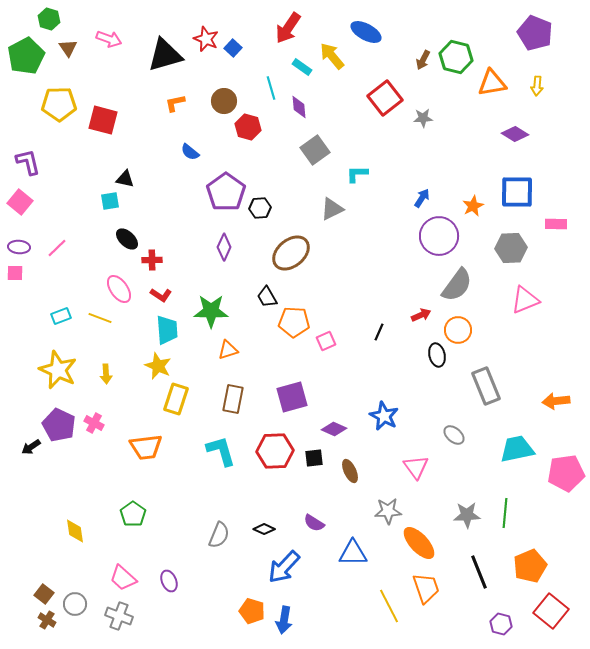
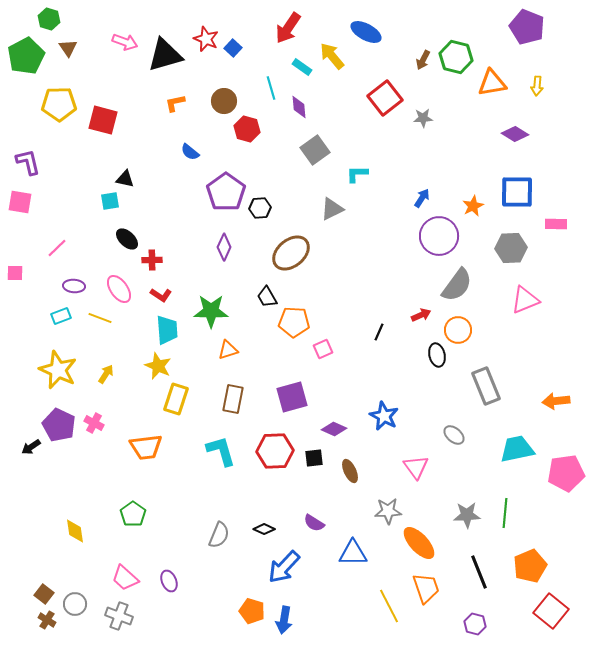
purple pentagon at (535, 33): moved 8 px left, 6 px up
pink arrow at (109, 39): moved 16 px right, 3 px down
red hexagon at (248, 127): moved 1 px left, 2 px down
pink square at (20, 202): rotated 30 degrees counterclockwise
purple ellipse at (19, 247): moved 55 px right, 39 px down
pink square at (326, 341): moved 3 px left, 8 px down
yellow arrow at (106, 374): rotated 144 degrees counterclockwise
pink trapezoid at (123, 578): moved 2 px right
purple hexagon at (501, 624): moved 26 px left
